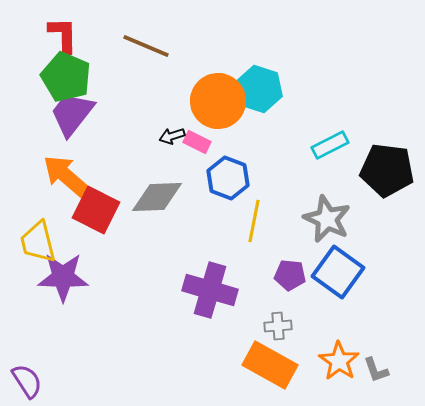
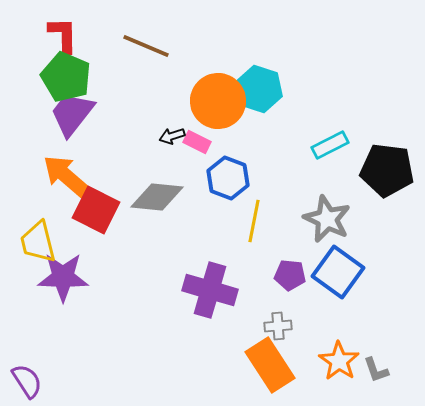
gray diamond: rotated 8 degrees clockwise
orange rectangle: rotated 28 degrees clockwise
